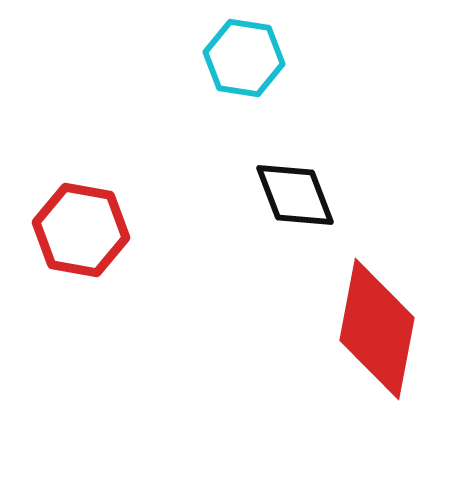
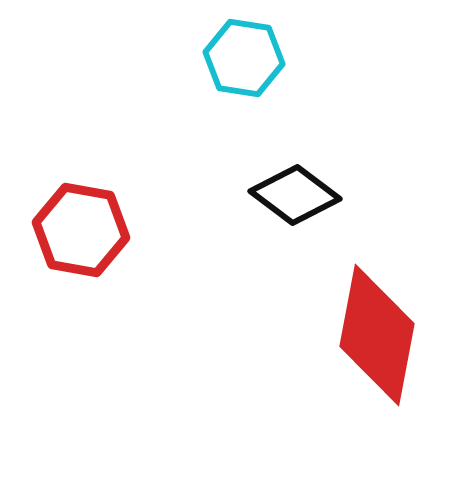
black diamond: rotated 32 degrees counterclockwise
red diamond: moved 6 px down
